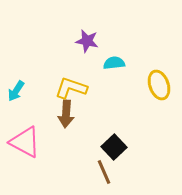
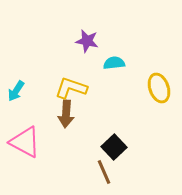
yellow ellipse: moved 3 px down
